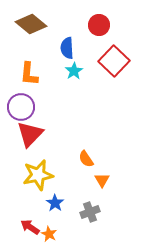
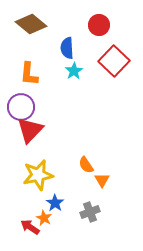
red triangle: moved 4 px up
orange semicircle: moved 6 px down
orange star: moved 5 px left, 16 px up
